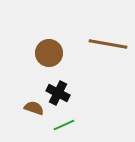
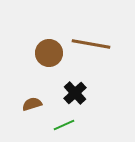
brown line: moved 17 px left
black cross: moved 17 px right; rotated 20 degrees clockwise
brown semicircle: moved 2 px left, 4 px up; rotated 36 degrees counterclockwise
